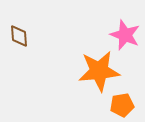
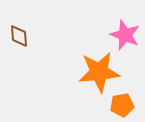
orange star: moved 1 px down
